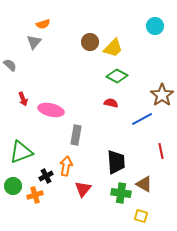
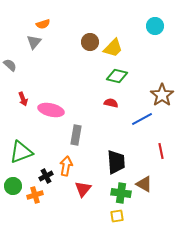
green diamond: rotated 15 degrees counterclockwise
yellow square: moved 24 px left; rotated 24 degrees counterclockwise
